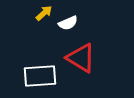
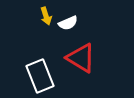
yellow arrow: moved 2 px right, 3 px down; rotated 114 degrees clockwise
white rectangle: rotated 72 degrees clockwise
